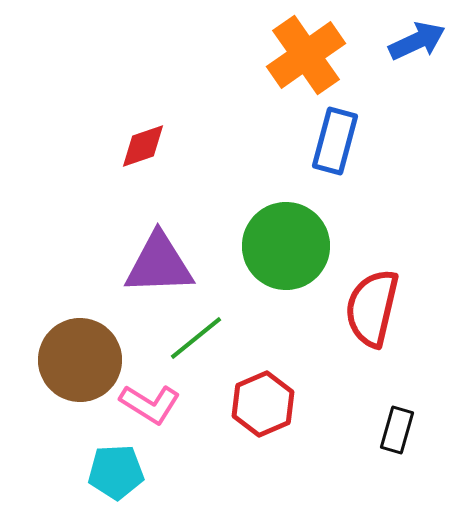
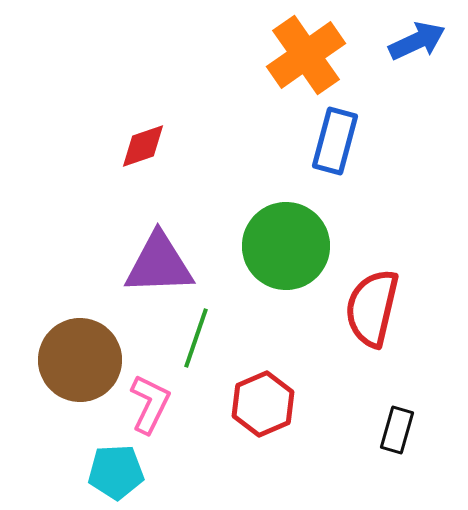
green line: rotated 32 degrees counterclockwise
pink L-shape: rotated 96 degrees counterclockwise
